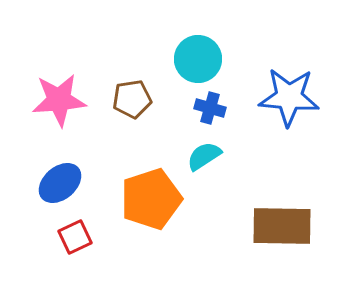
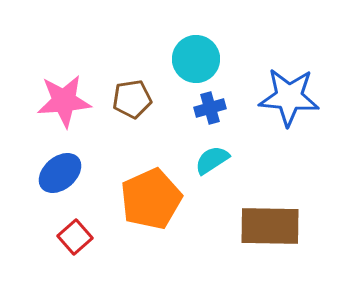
cyan circle: moved 2 px left
pink star: moved 5 px right, 1 px down
blue cross: rotated 32 degrees counterclockwise
cyan semicircle: moved 8 px right, 4 px down
blue ellipse: moved 10 px up
orange pentagon: rotated 6 degrees counterclockwise
brown rectangle: moved 12 px left
red square: rotated 16 degrees counterclockwise
